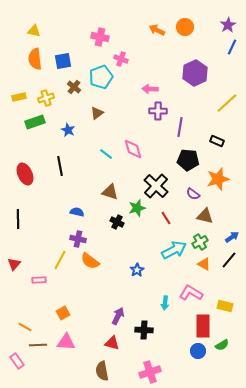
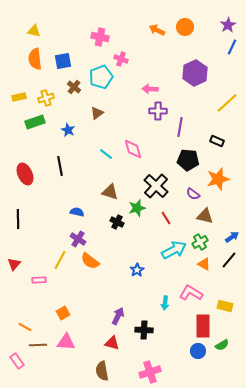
purple cross at (78, 239): rotated 21 degrees clockwise
